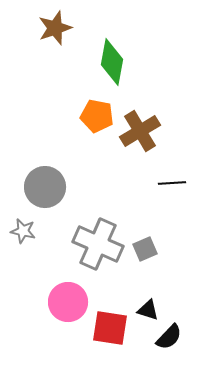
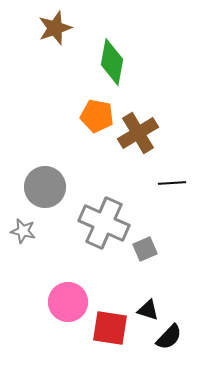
brown cross: moved 2 px left, 2 px down
gray cross: moved 6 px right, 21 px up
